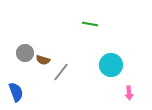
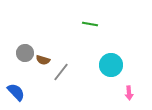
blue semicircle: rotated 24 degrees counterclockwise
